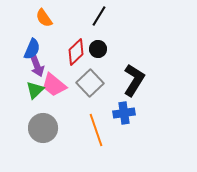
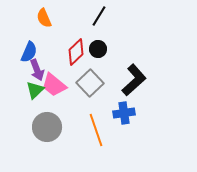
orange semicircle: rotated 12 degrees clockwise
blue semicircle: moved 3 px left, 3 px down
purple arrow: moved 4 px down
black L-shape: rotated 16 degrees clockwise
gray circle: moved 4 px right, 1 px up
